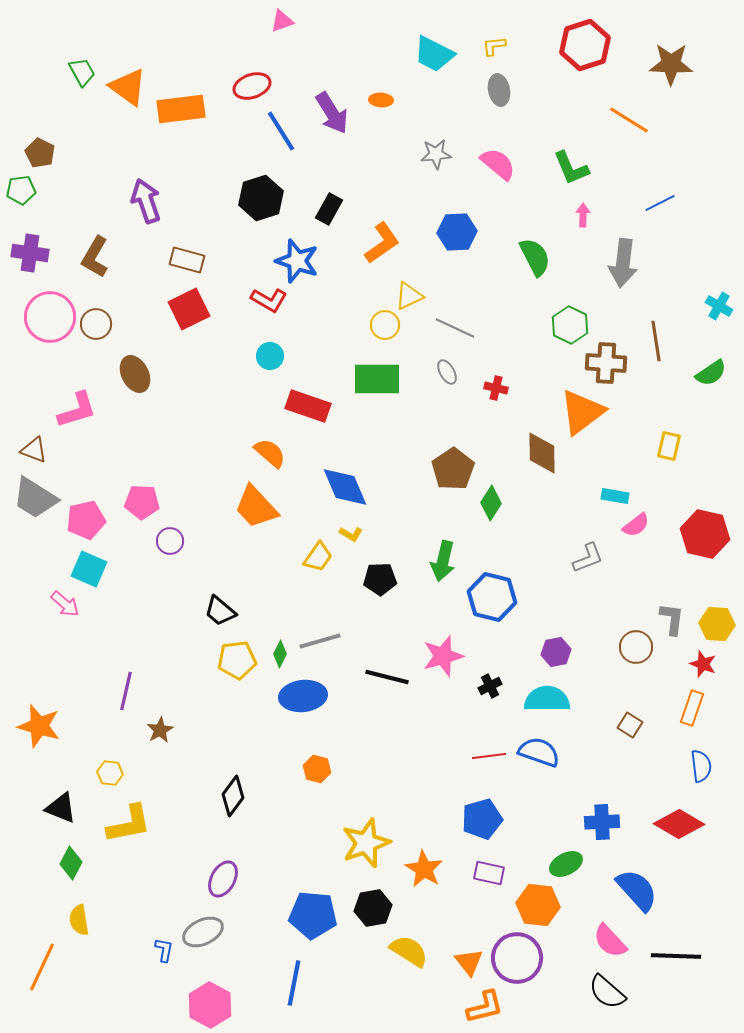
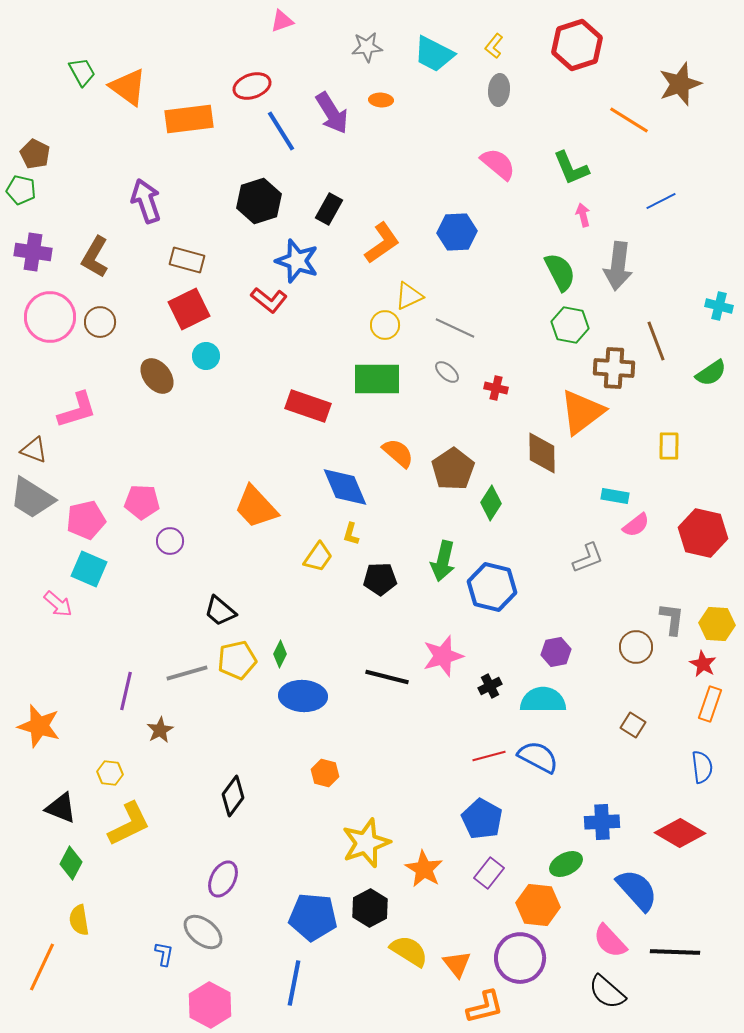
red hexagon at (585, 45): moved 8 px left
yellow L-shape at (494, 46): rotated 45 degrees counterclockwise
brown star at (671, 64): moved 9 px right, 20 px down; rotated 21 degrees counterclockwise
gray ellipse at (499, 90): rotated 16 degrees clockwise
orange rectangle at (181, 109): moved 8 px right, 10 px down
brown pentagon at (40, 153): moved 5 px left, 1 px down
gray star at (436, 154): moved 69 px left, 107 px up
green pentagon at (21, 190): rotated 20 degrees clockwise
black hexagon at (261, 198): moved 2 px left, 3 px down
blue line at (660, 203): moved 1 px right, 2 px up
pink arrow at (583, 215): rotated 15 degrees counterclockwise
purple cross at (30, 253): moved 3 px right, 1 px up
green semicircle at (535, 257): moved 25 px right, 15 px down
gray arrow at (623, 263): moved 5 px left, 3 px down
red L-shape at (269, 300): rotated 9 degrees clockwise
cyan cross at (719, 306): rotated 16 degrees counterclockwise
brown circle at (96, 324): moved 4 px right, 2 px up
green hexagon at (570, 325): rotated 15 degrees counterclockwise
brown line at (656, 341): rotated 12 degrees counterclockwise
cyan circle at (270, 356): moved 64 px left
brown cross at (606, 363): moved 8 px right, 5 px down
gray ellipse at (447, 372): rotated 20 degrees counterclockwise
brown ellipse at (135, 374): moved 22 px right, 2 px down; rotated 12 degrees counterclockwise
yellow rectangle at (669, 446): rotated 12 degrees counterclockwise
orange semicircle at (270, 453): moved 128 px right
gray trapezoid at (35, 498): moved 3 px left
yellow L-shape at (351, 534): rotated 75 degrees clockwise
red hexagon at (705, 534): moved 2 px left, 1 px up
blue hexagon at (492, 597): moved 10 px up
pink arrow at (65, 604): moved 7 px left
gray line at (320, 641): moved 133 px left, 32 px down
yellow pentagon at (237, 660): rotated 6 degrees counterclockwise
red star at (703, 664): rotated 8 degrees clockwise
blue ellipse at (303, 696): rotated 9 degrees clockwise
cyan semicircle at (547, 699): moved 4 px left, 1 px down
orange rectangle at (692, 708): moved 18 px right, 4 px up
brown square at (630, 725): moved 3 px right
blue semicircle at (539, 752): moved 1 px left, 5 px down; rotated 9 degrees clockwise
red line at (489, 756): rotated 8 degrees counterclockwise
blue semicircle at (701, 766): moved 1 px right, 1 px down
orange hexagon at (317, 769): moved 8 px right, 4 px down
blue pentagon at (482, 819): rotated 27 degrees counterclockwise
yellow L-shape at (129, 824): rotated 15 degrees counterclockwise
red diamond at (679, 824): moved 1 px right, 9 px down
purple rectangle at (489, 873): rotated 64 degrees counterclockwise
black hexagon at (373, 908): moved 3 px left; rotated 18 degrees counterclockwise
blue pentagon at (313, 915): moved 2 px down
gray ellipse at (203, 932): rotated 63 degrees clockwise
blue L-shape at (164, 950): moved 4 px down
black line at (676, 956): moved 1 px left, 4 px up
purple circle at (517, 958): moved 3 px right
orange triangle at (469, 962): moved 12 px left, 2 px down
